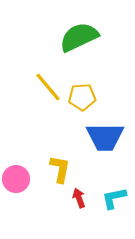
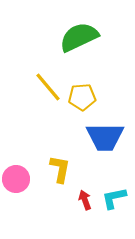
red arrow: moved 6 px right, 2 px down
